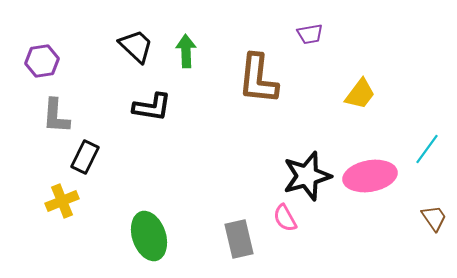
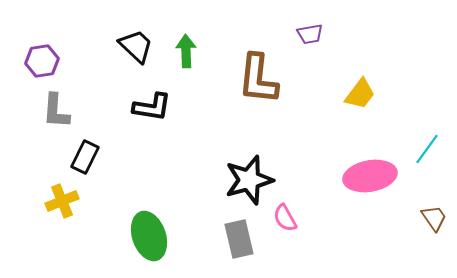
gray L-shape: moved 5 px up
black star: moved 58 px left, 4 px down
